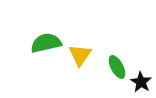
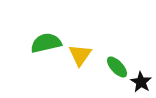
green ellipse: rotated 15 degrees counterclockwise
